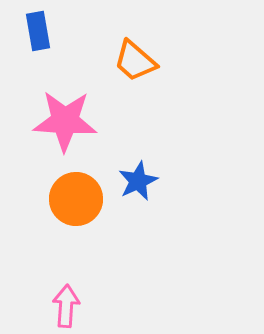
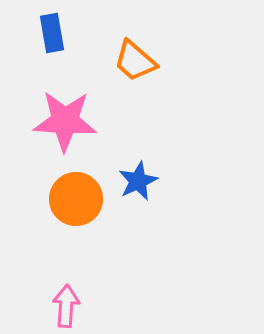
blue rectangle: moved 14 px right, 2 px down
